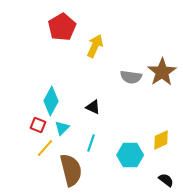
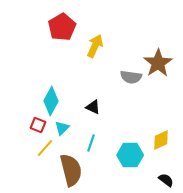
brown star: moved 4 px left, 9 px up
